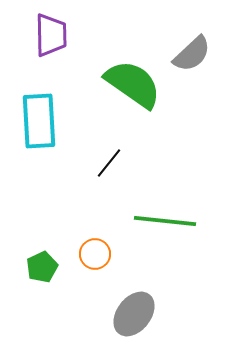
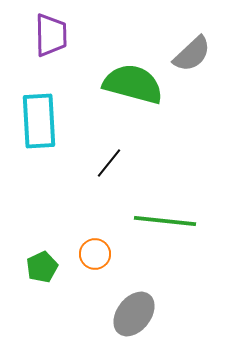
green semicircle: rotated 20 degrees counterclockwise
